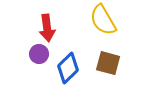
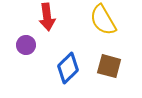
red arrow: moved 11 px up
purple circle: moved 13 px left, 9 px up
brown square: moved 1 px right, 3 px down
